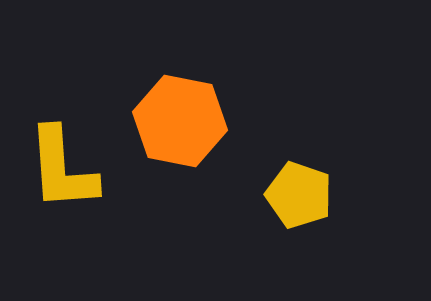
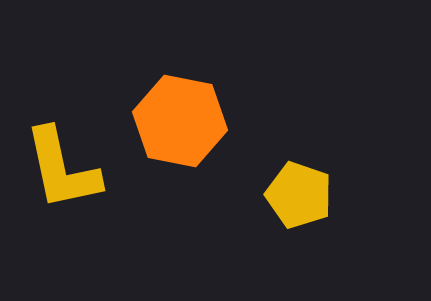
yellow L-shape: rotated 8 degrees counterclockwise
